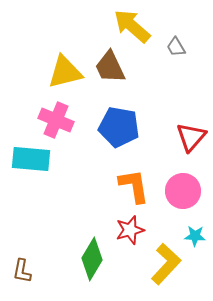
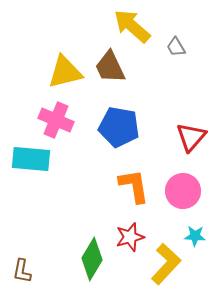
red star: moved 7 px down
